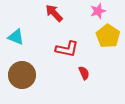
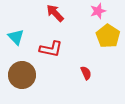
red arrow: moved 1 px right
cyan triangle: rotated 24 degrees clockwise
red L-shape: moved 16 px left
red semicircle: moved 2 px right
